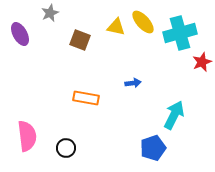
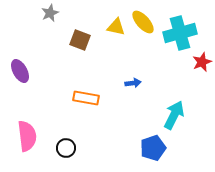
purple ellipse: moved 37 px down
